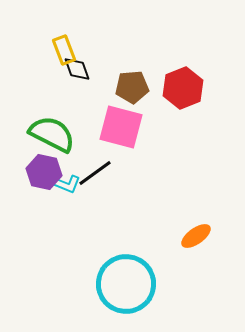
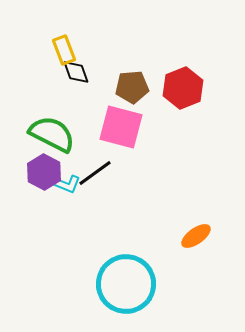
black diamond: moved 1 px left, 3 px down
purple hexagon: rotated 16 degrees clockwise
